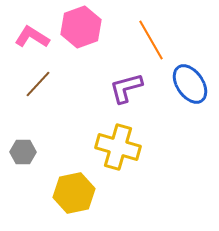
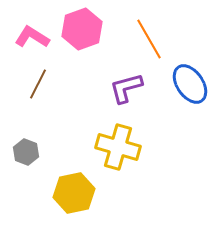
pink hexagon: moved 1 px right, 2 px down
orange line: moved 2 px left, 1 px up
brown line: rotated 16 degrees counterclockwise
gray hexagon: moved 3 px right; rotated 20 degrees clockwise
